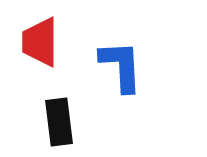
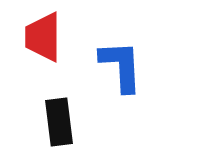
red trapezoid: moved 3 px right, 5 px up
